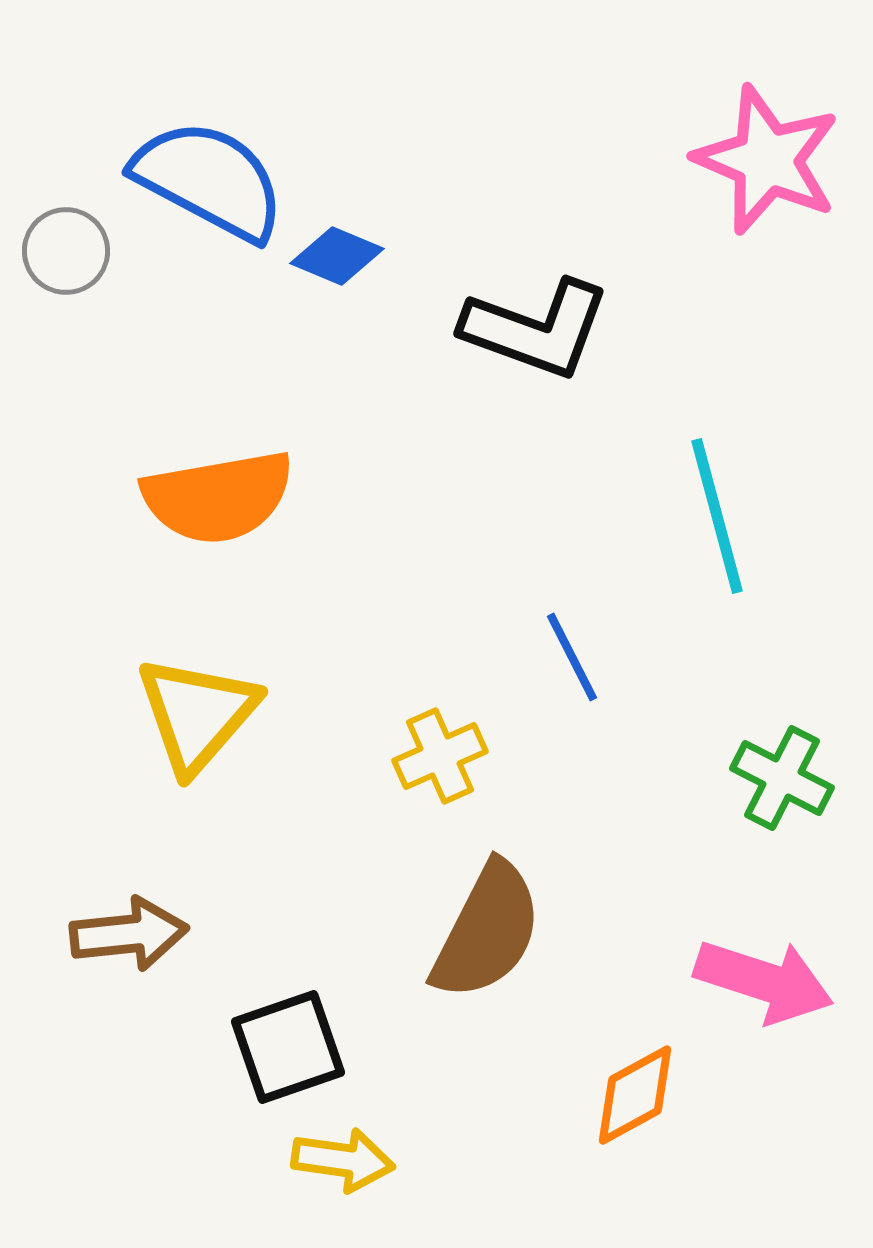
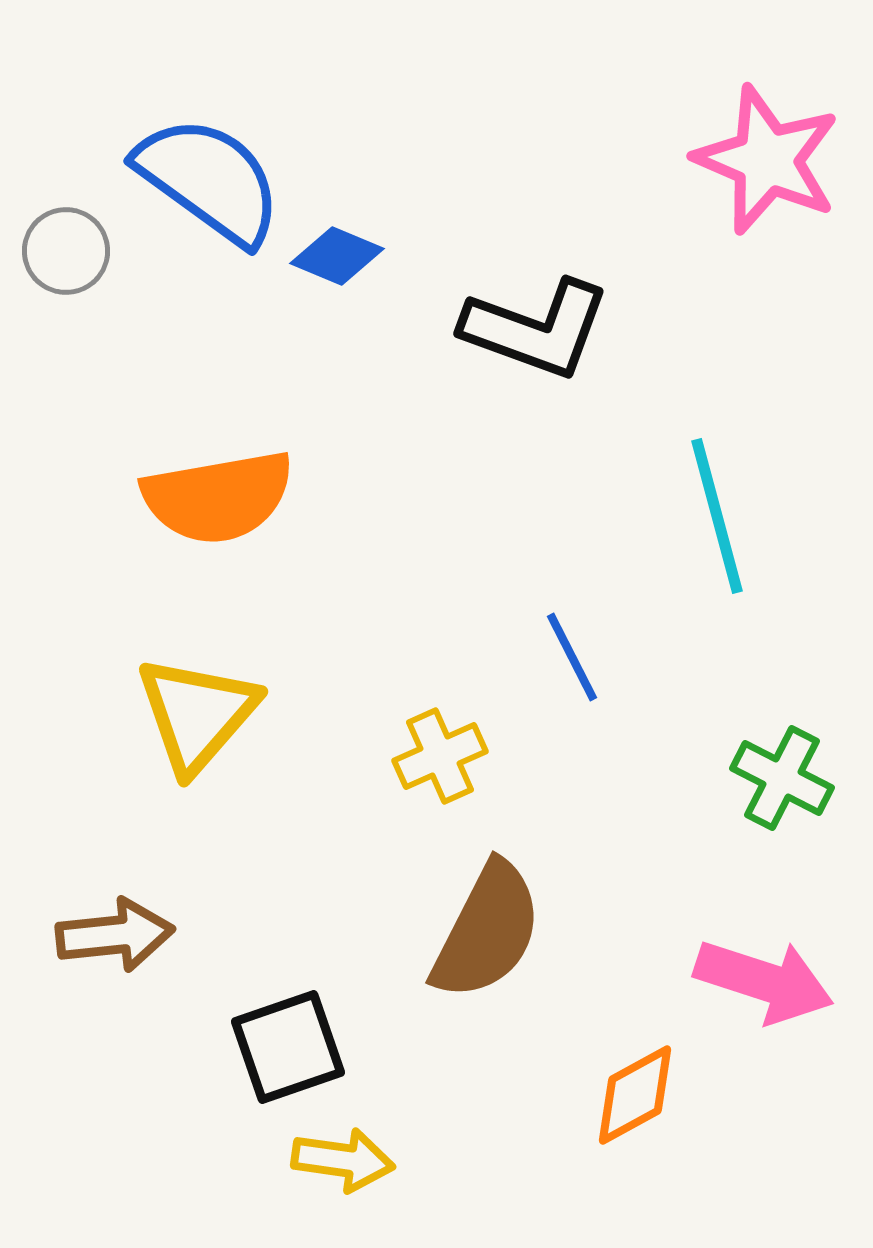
blue semicircle: rotated 8 degrees clockwise
brown arrow: moved 14 px left, 1 px down
